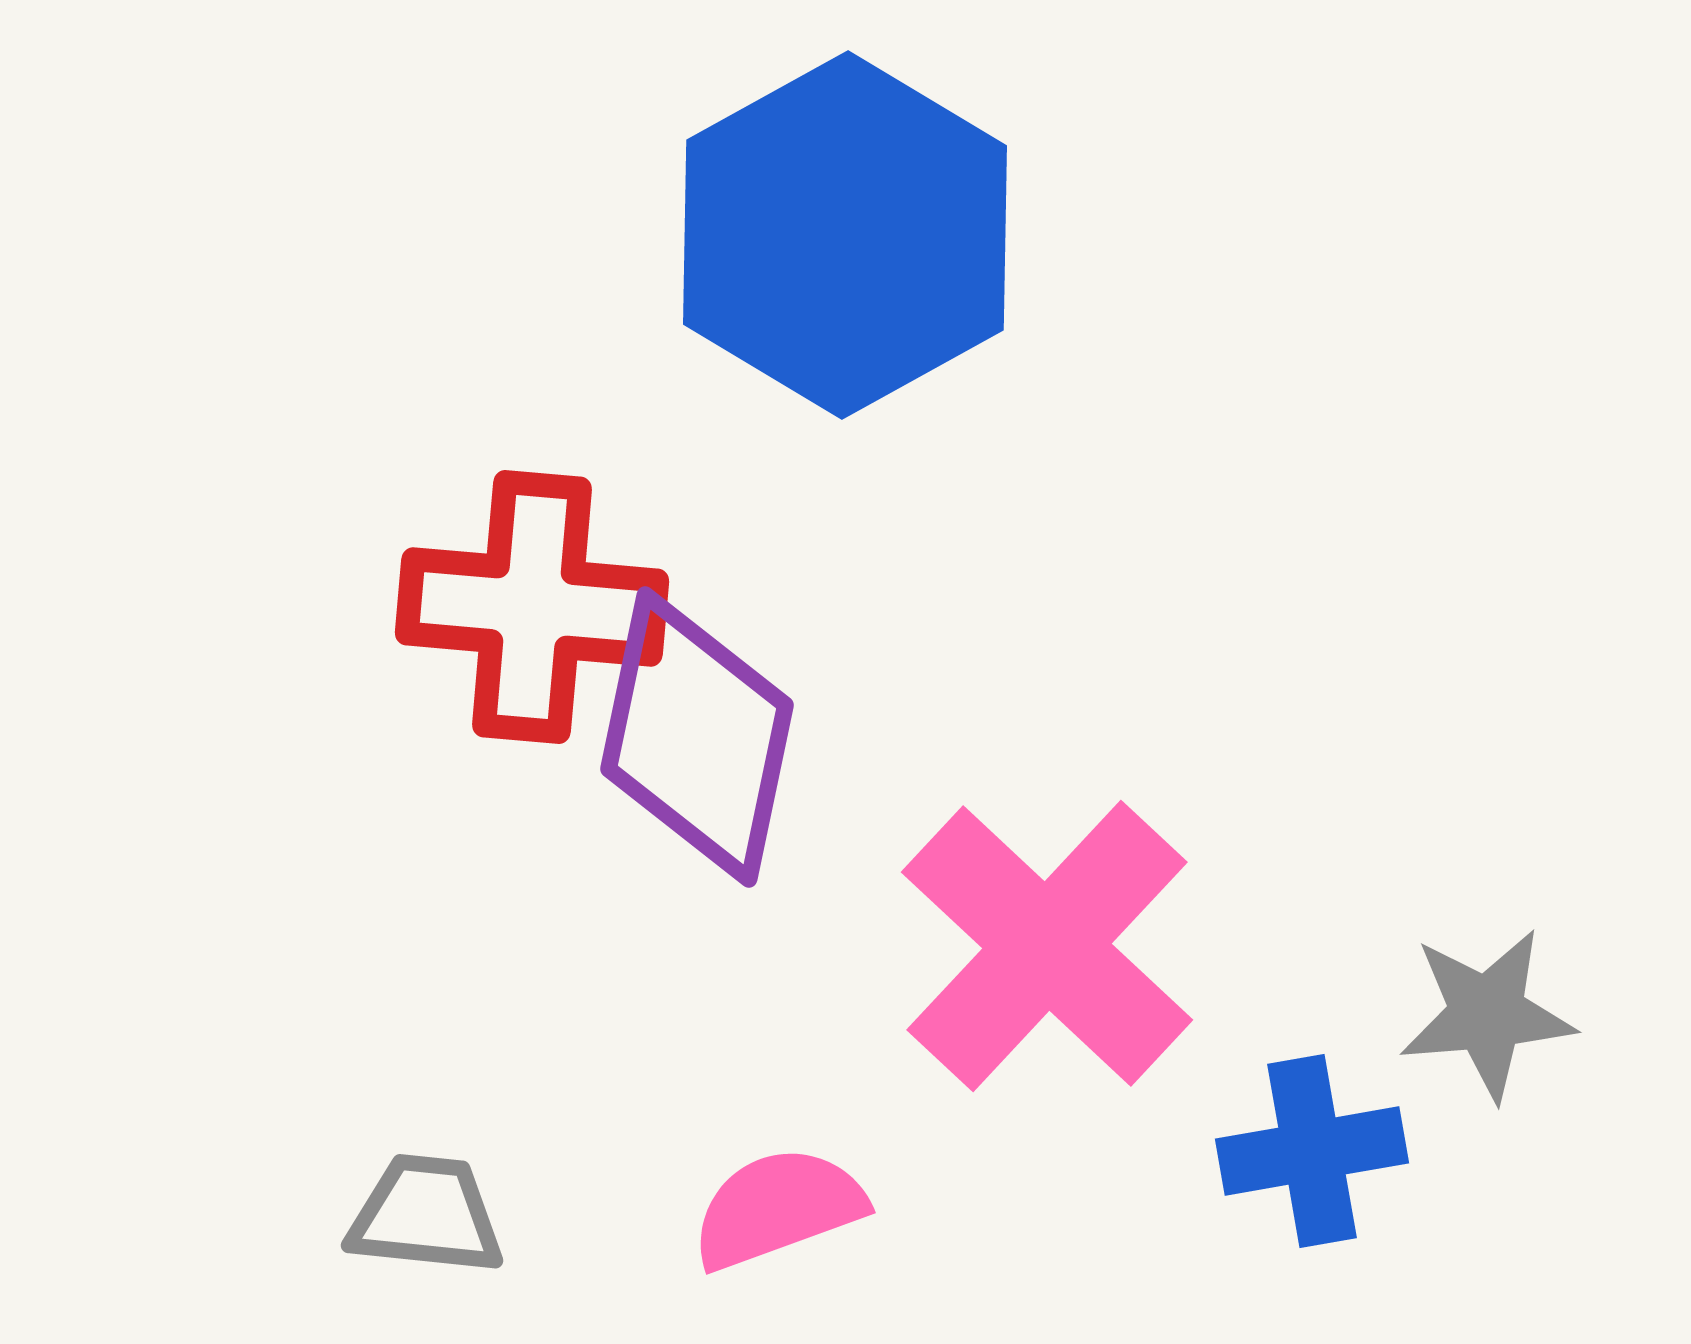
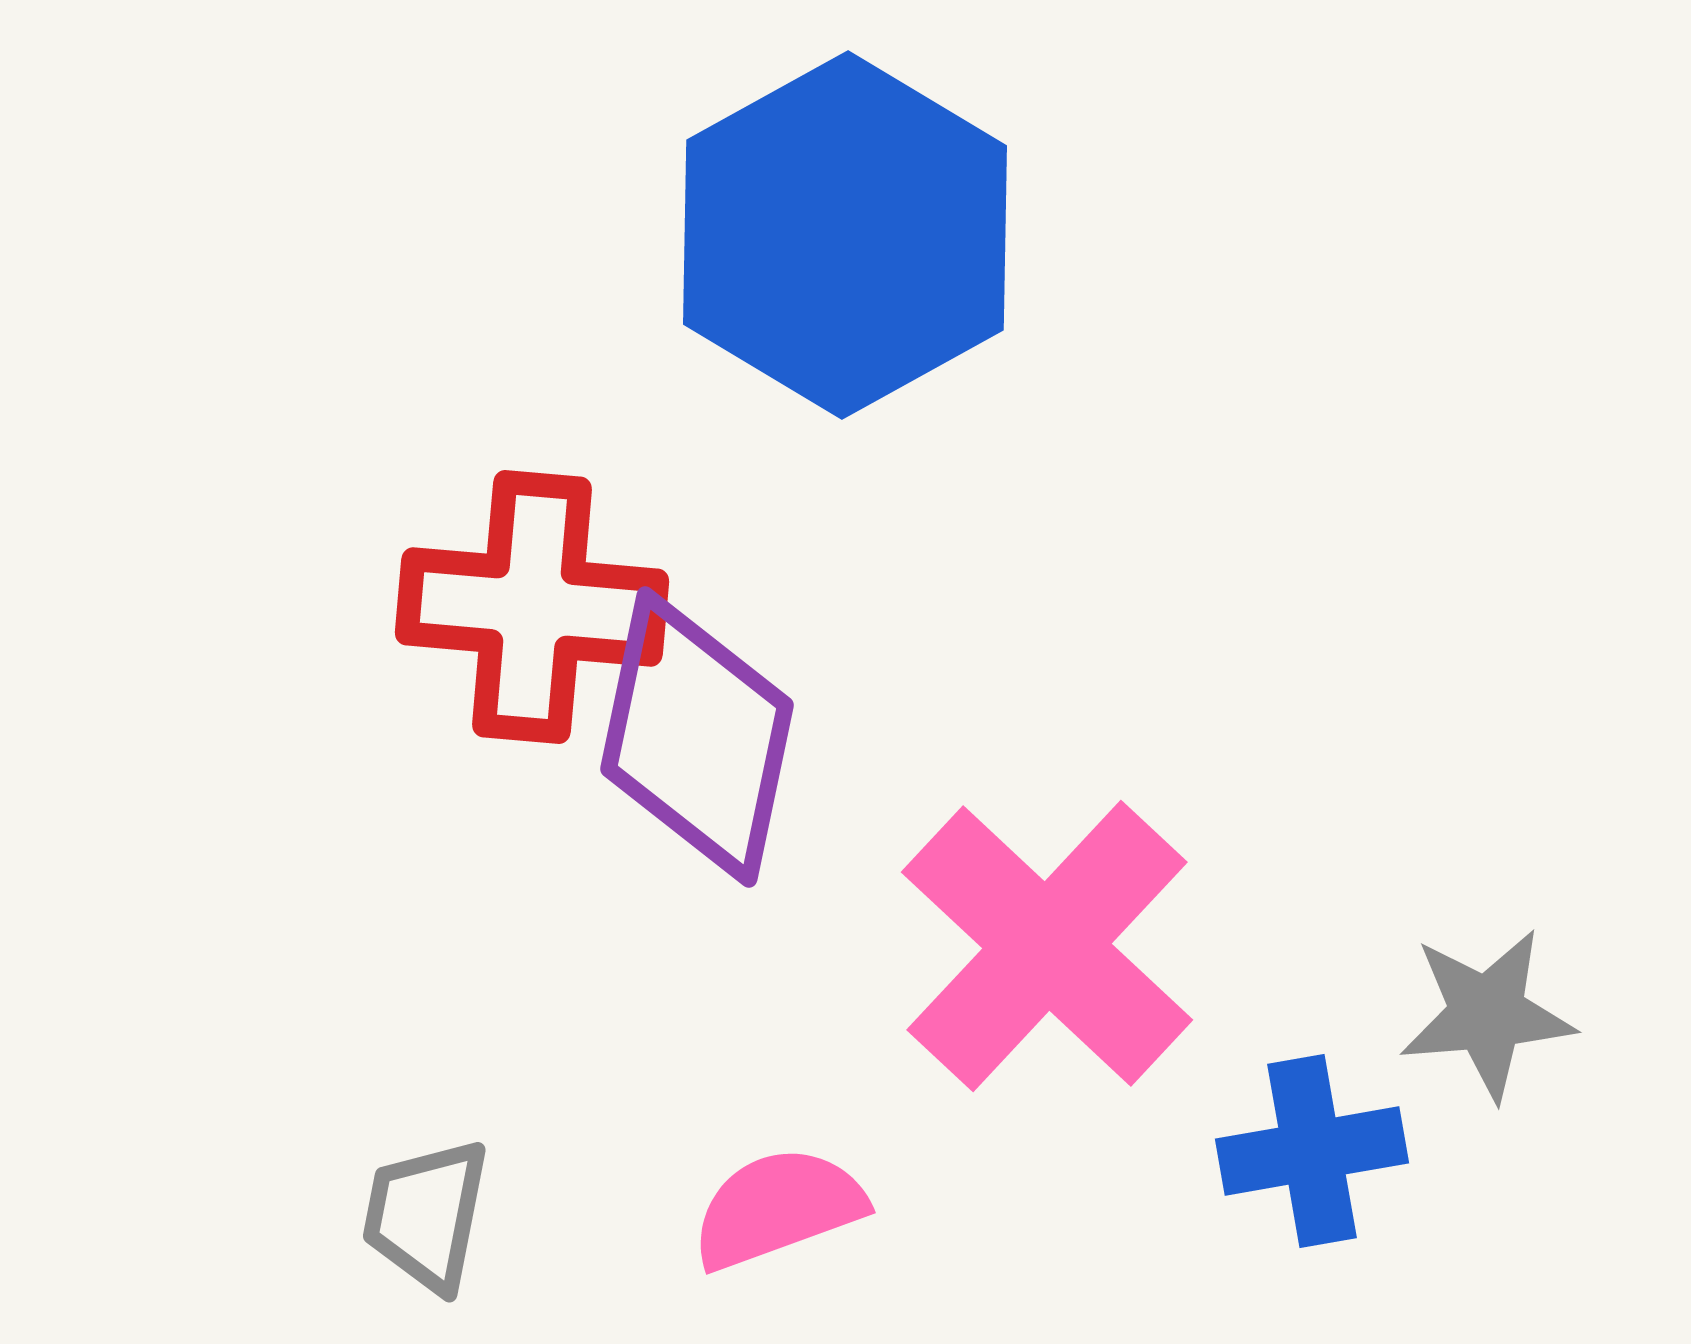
gray trapezoid: rotated 85 degrees counterclockwise
